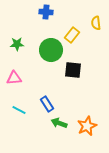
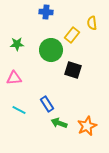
yellow semicircle: moved 4 px left
black square: rotated 12 degrees clockwise
